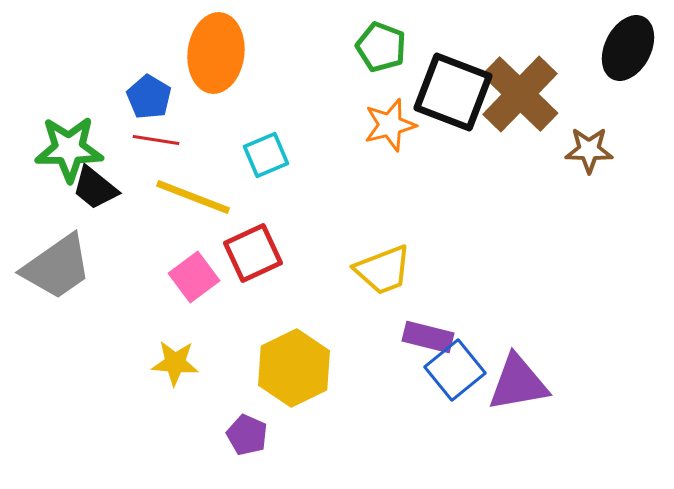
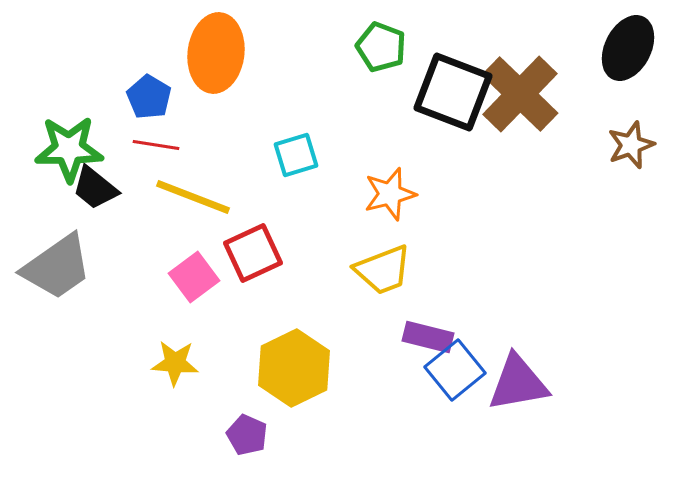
orange star: moved 69 px down
red line: moved 5 px down
brown star: moved 42 px right, 5 px up; rotated 21 degrees counterclockwise
cyan square: moved 30 px right; rotated 6 degrees clockwise
